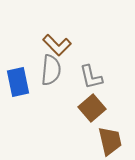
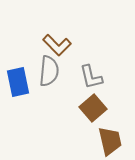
gray semicircle: moved 2 px left, 1 px down
brown square: moved 1 px right
